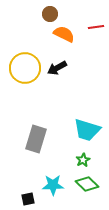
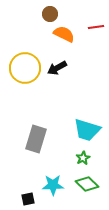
green star: moved 2 px up
